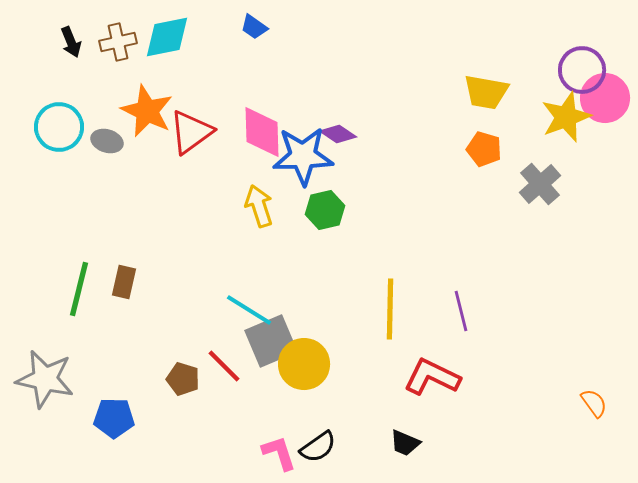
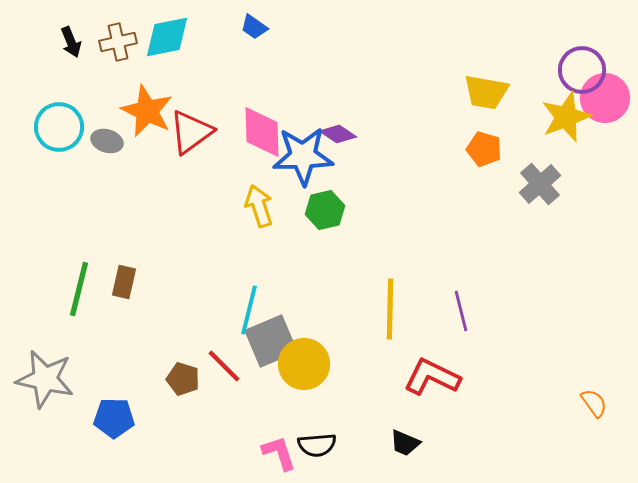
cyan line: rotated 72 degrees clockwise
black semicircle: moved 1 px left, 2 px up; rotated 30 degrees clockwise
